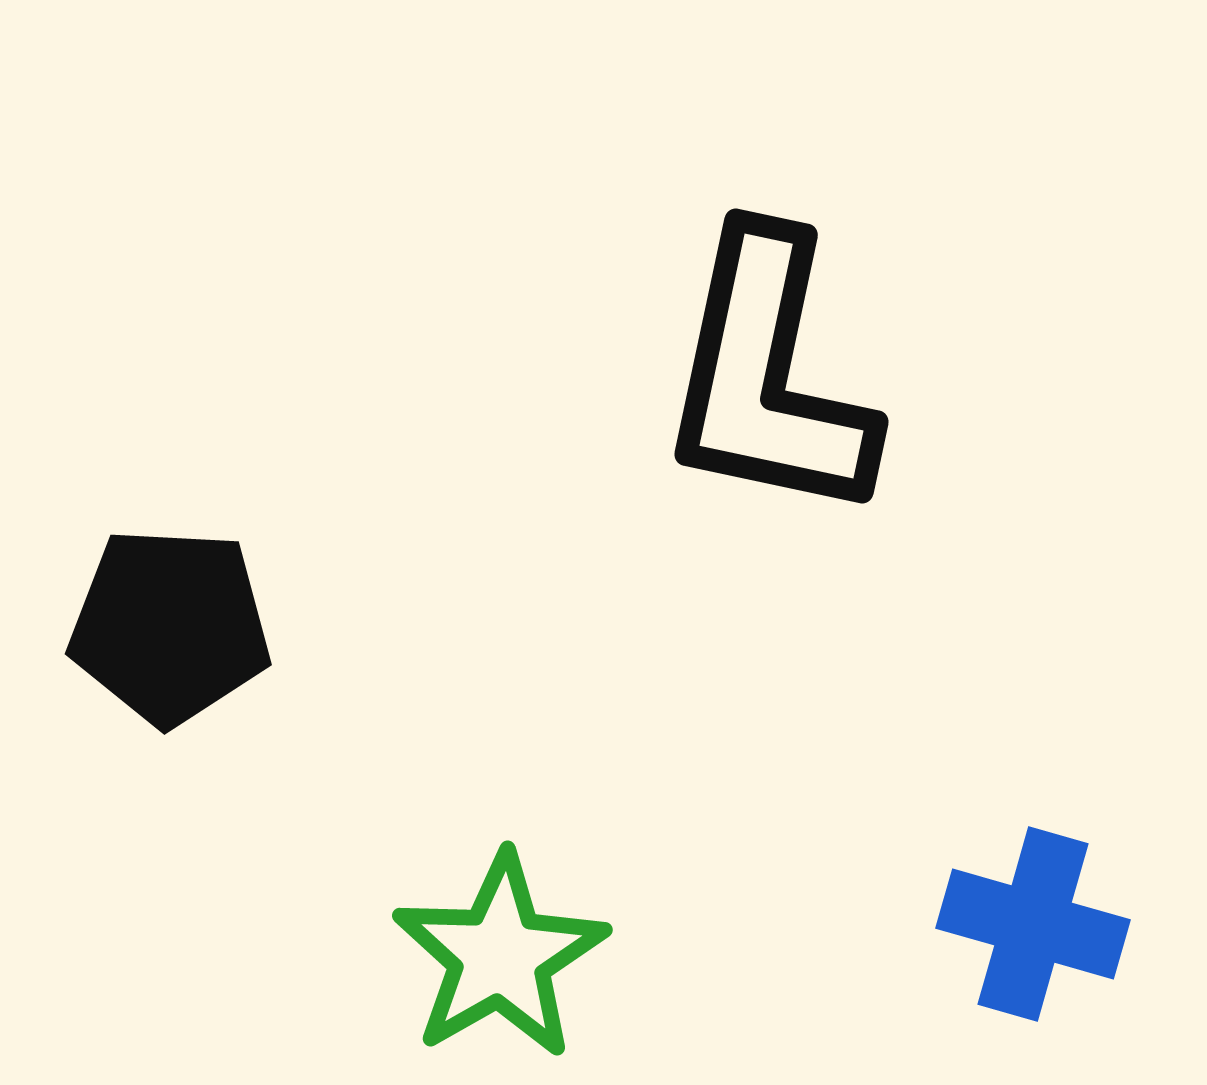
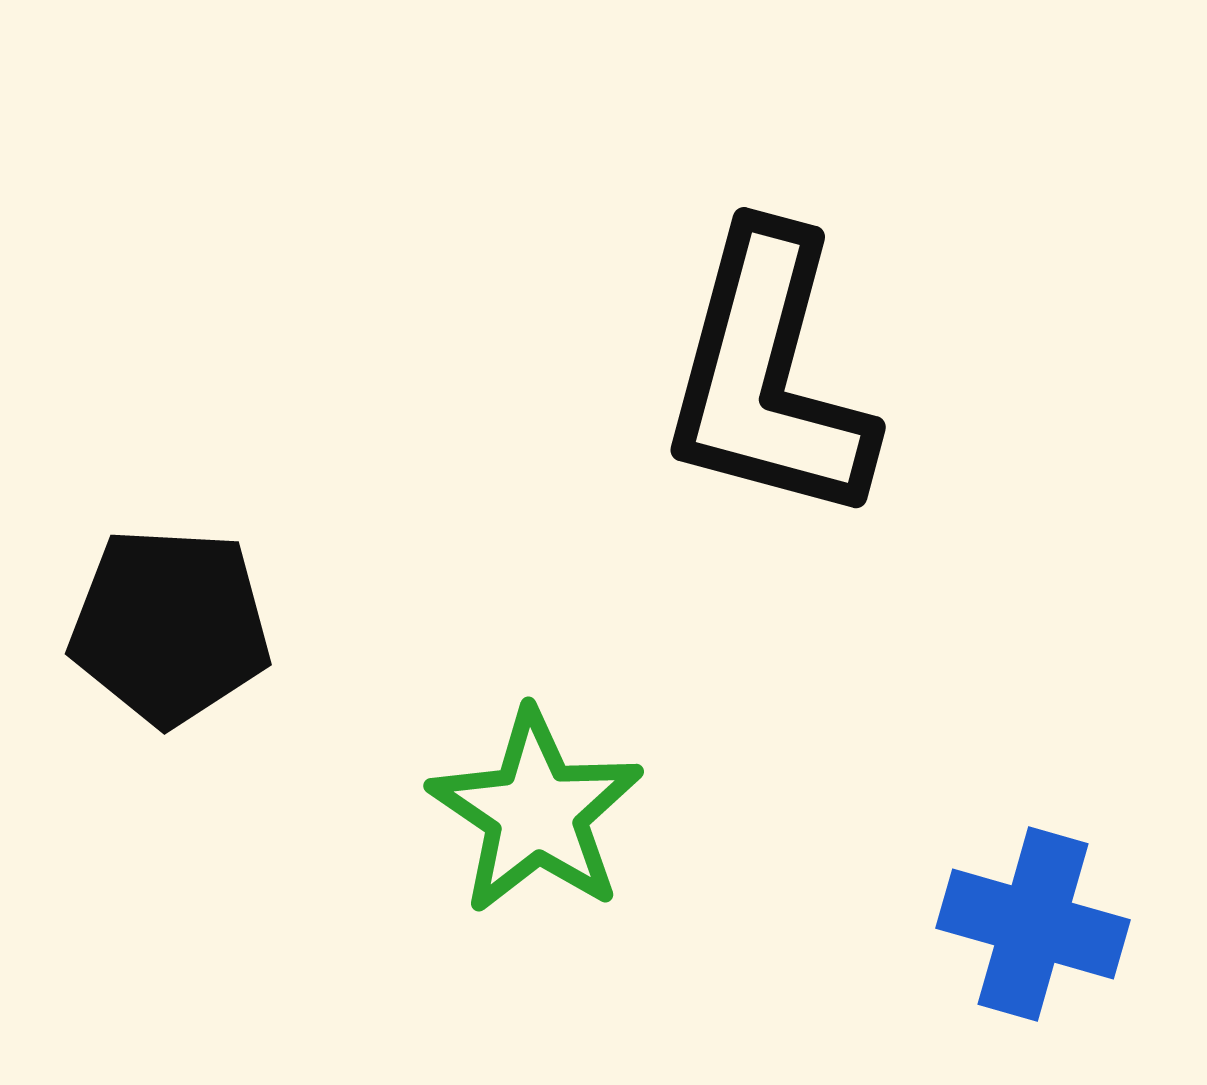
black L-shape: rotated 3 degrees clockwise
green star: moved 36 px right, 144 px up; rotated 8 degrees counterclockwise
